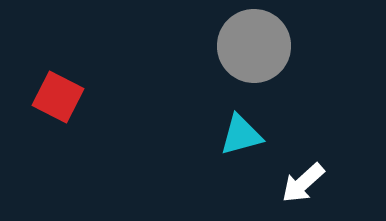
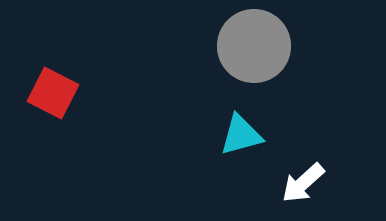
red square: moved 5 px left, 4 px up
